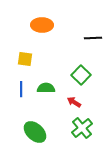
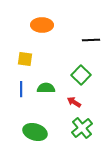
black line: moved 2 px left, 2 px down
green ellipse: rotated 25 degrees counterclockwise
